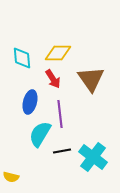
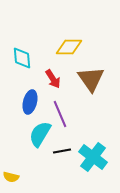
yellow diamond: moved 11 px right, 6 px up
purple line: rotated 16 degrees counterclockwise
